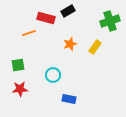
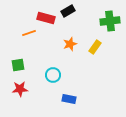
green cross: rotated 12 degrees clockwise
